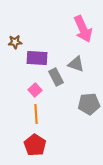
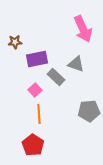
purple rectangle: moved 1 px down; rotated 15 degrees counterclockwise
gray rectangle: rotated 18 degrees counterclockwise
gray pentagon: moved 7 px down
orange line: moved 3 px right
red pentagon: moved 2 px left
